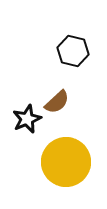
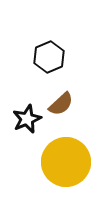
black hexagon: moved 24 px left, 6 px down; rotated 24 degrees clockwise
brown semicircle: moved 4 px right, 2 px down
